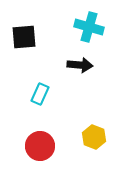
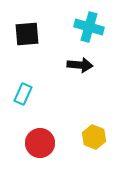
black square: moved 3 px right, 3 px up
cyan rectangle: moved 17 px left
red circle: moved 3 px up
